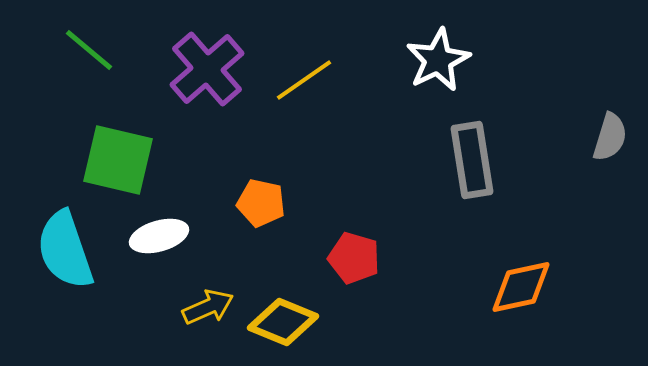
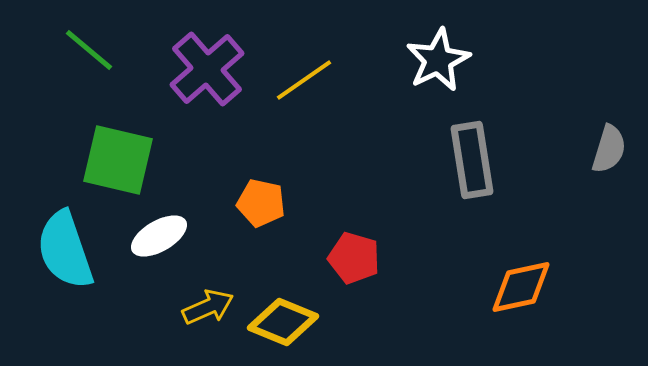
gray semicircle: moved 1 px left, 12 px down
white ellipse: rotated 14 degrees counterclockwise
